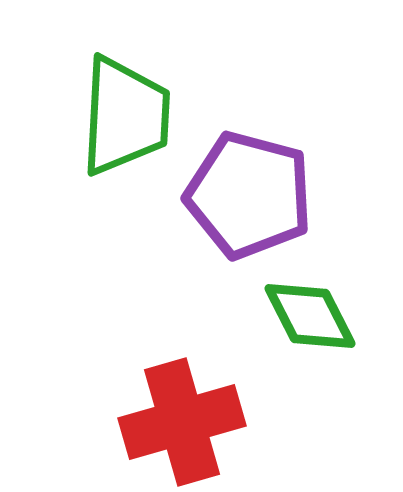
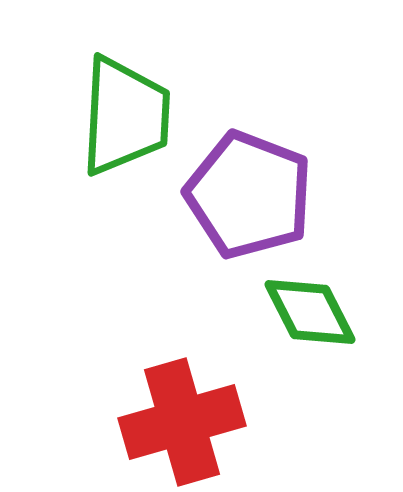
purple pentagon: rotated 6 degrees clockwise
green diamond: moved 4 px up
